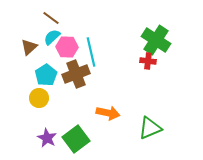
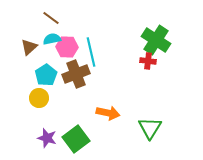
cyan semicircle: moved 2 px down; rotated 30 degrees clockwise
green triangle: rotated 35 degrees counterclockwise
purple star: rotated 12 degrees counterclockwise
